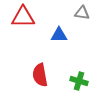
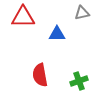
gray triangle: rotated 21 degrees counterclockwise
blue triangle: moved 2 px left, 1 px up
green cross: rotated 36 degrees counterclockwise
